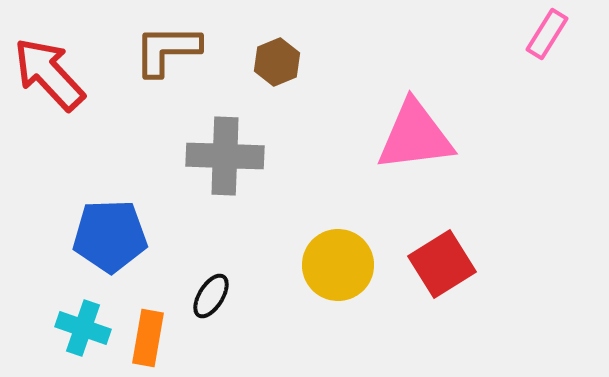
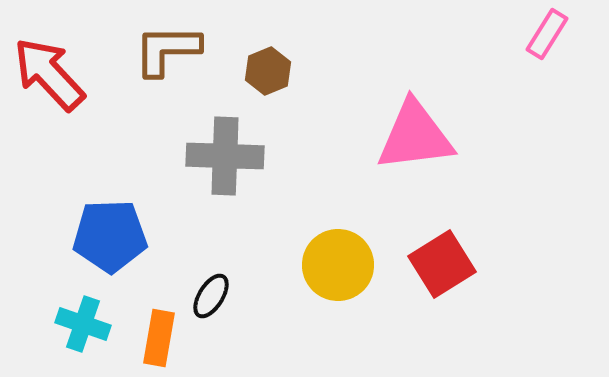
brown hexagon: moved 9 px left, 9 px down
cyan cross: moved 4 px up
orange rectangle: moved 11 px right
